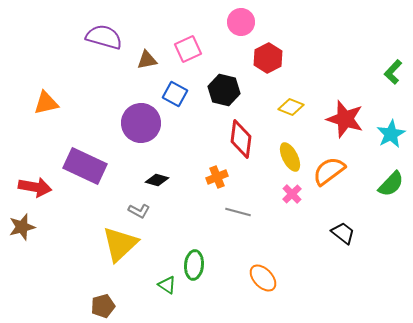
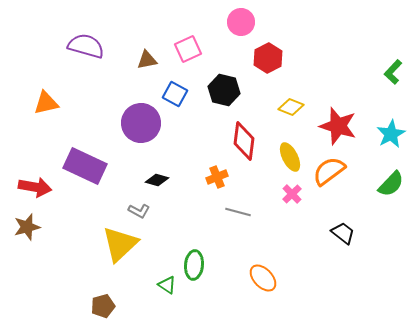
purple semicircle: moved 18 px left, 9 px down
red star: moved 7 px left, 7 px down
red diamond: moved 3 px right, 2 px down
brown star: moved 5 px right
